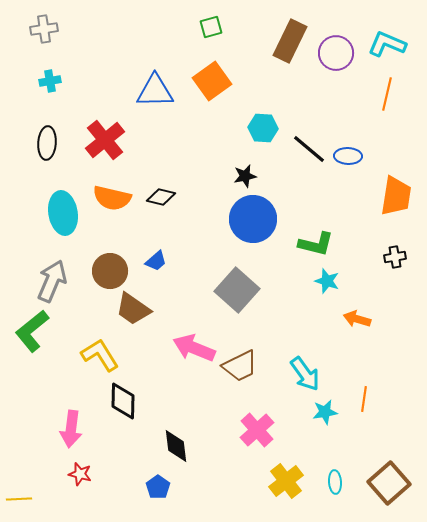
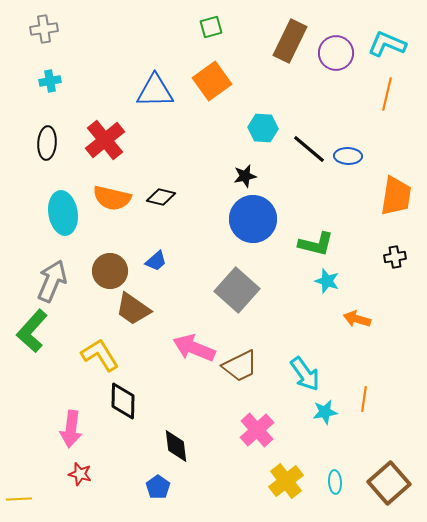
green L-shape at (32, 331): rotated 9 degrees counterclockwise
